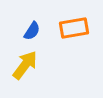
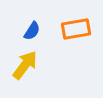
orange rectangle: moved 2 px right, 1 px down
